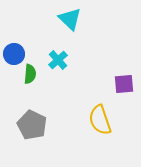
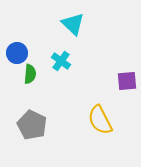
cyan triangle: moved 3 px right, 5 px down
blue circle: moved 3 px right, 1 px up
cyan cross: moved 3 px right, 1 px down; rotated 12 degrees counterclockwise
purple square: moved 3 px right, 3 px up
yellow semicircle: rotated 8 degrees counterclockwise
